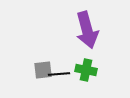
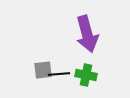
purple arrow: moved 4 px down
green cross: moved 5 px down
